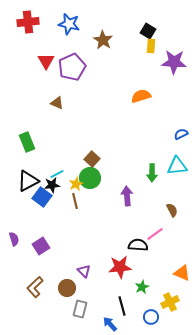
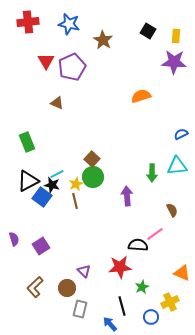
yellow rectangle: moved 25 px right, 10 px up
green circle: moved 3 px right, 1 px up
black star: rotated 21 degrees clockwise
